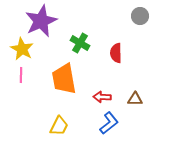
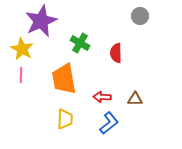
yellow trapezoid: moved 6 px right, 7 px up; rotated 25 degrees counterclockwise
